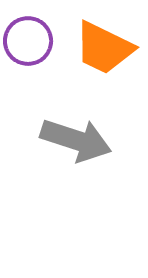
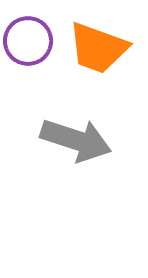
orange trapezoid: moved 6 px left; rotated 6 degrees counterclockwise
